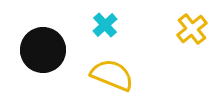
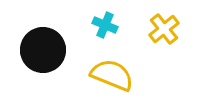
cyan cross: rotated 25 degrees counterclockwise
yellow cross: moved 28 px left
